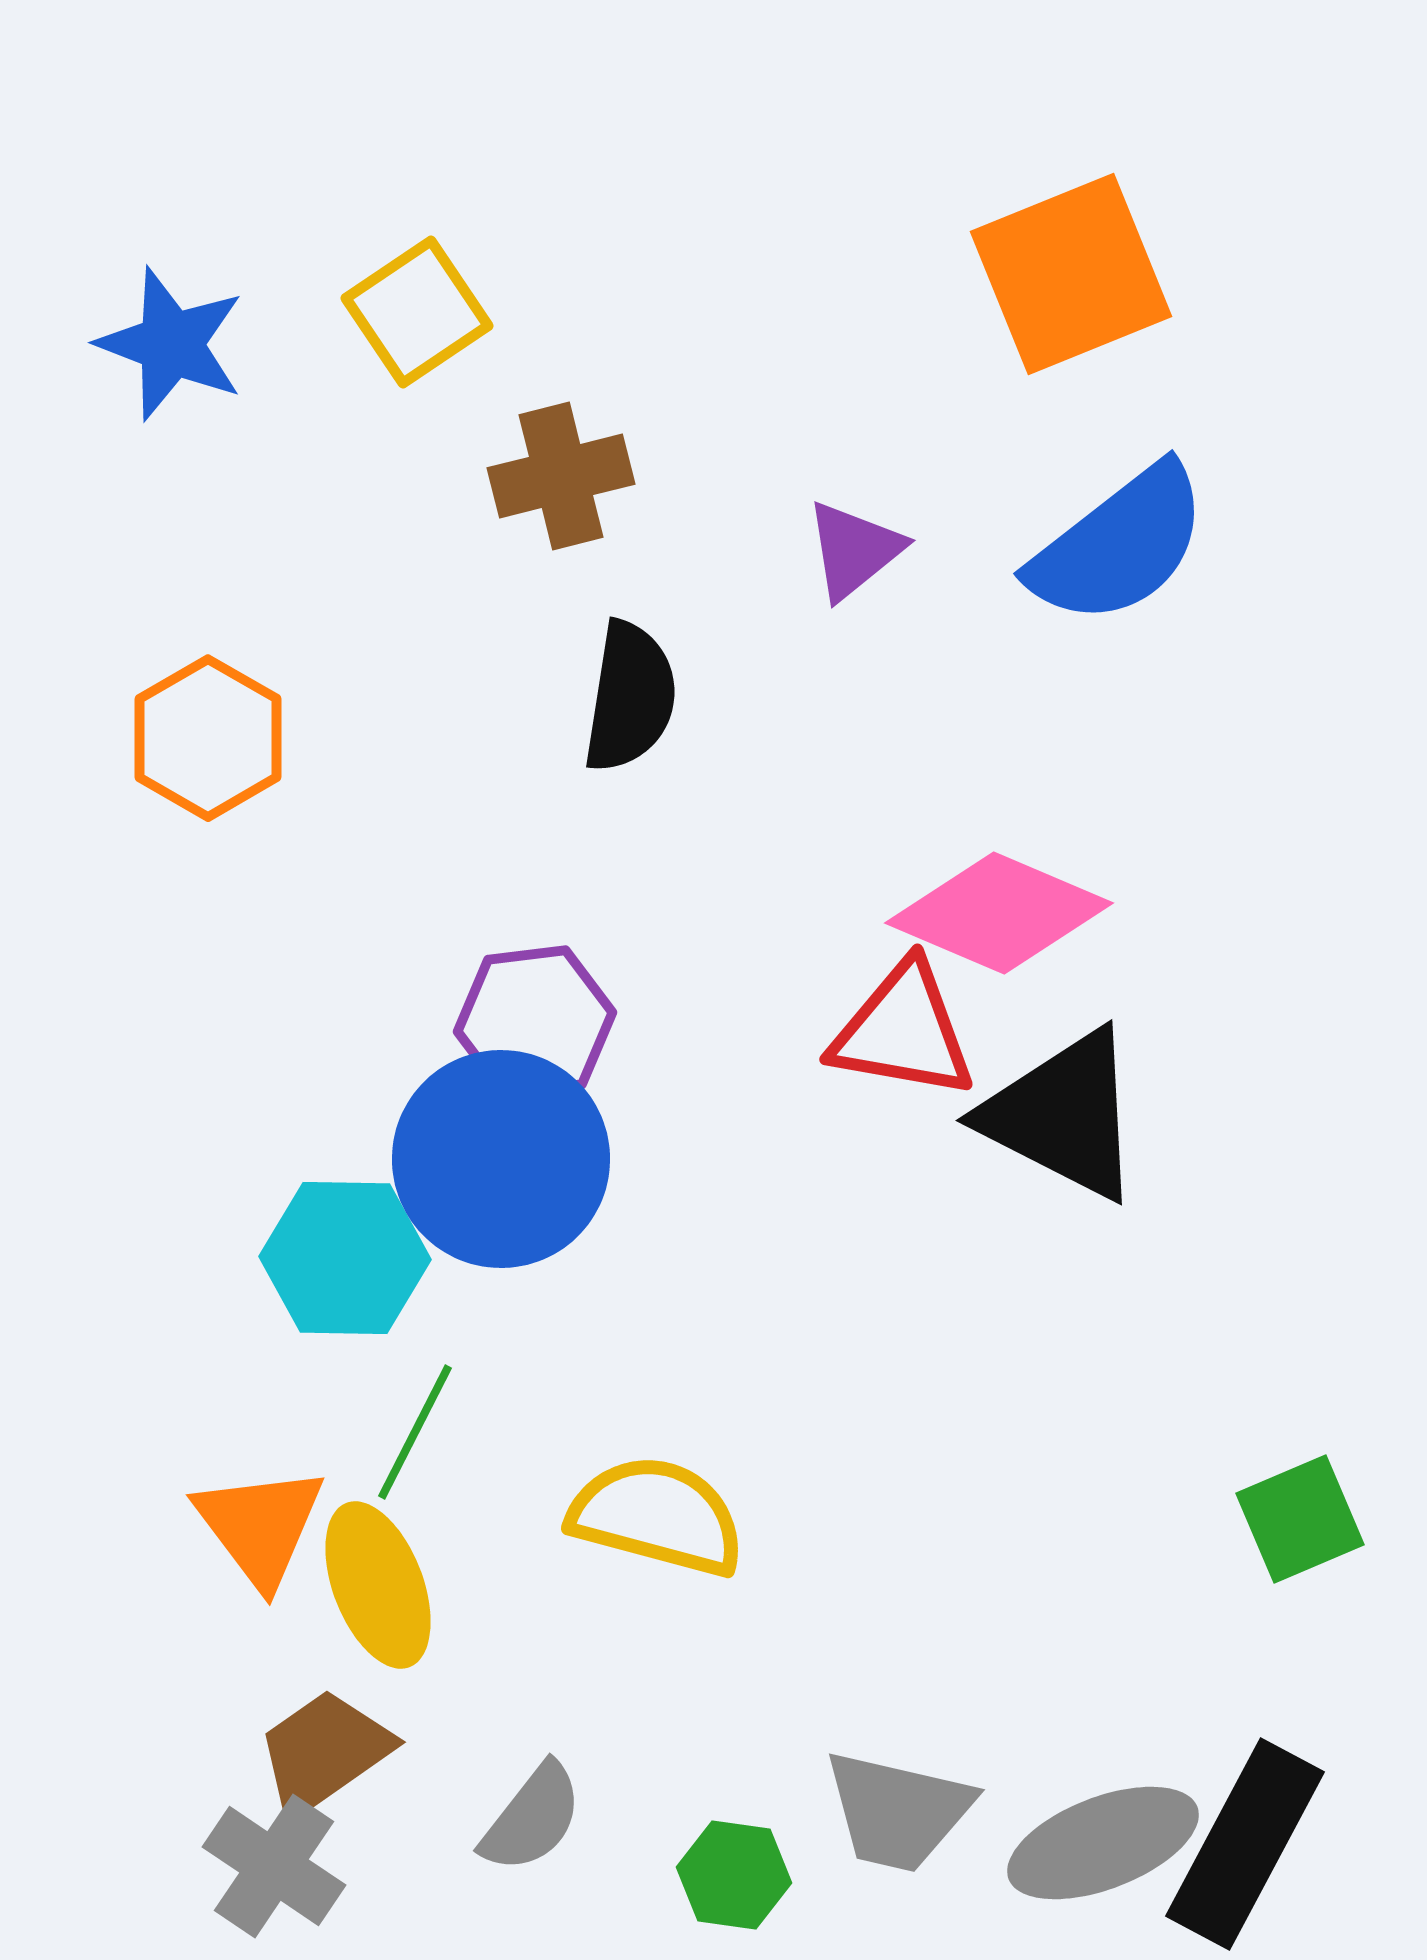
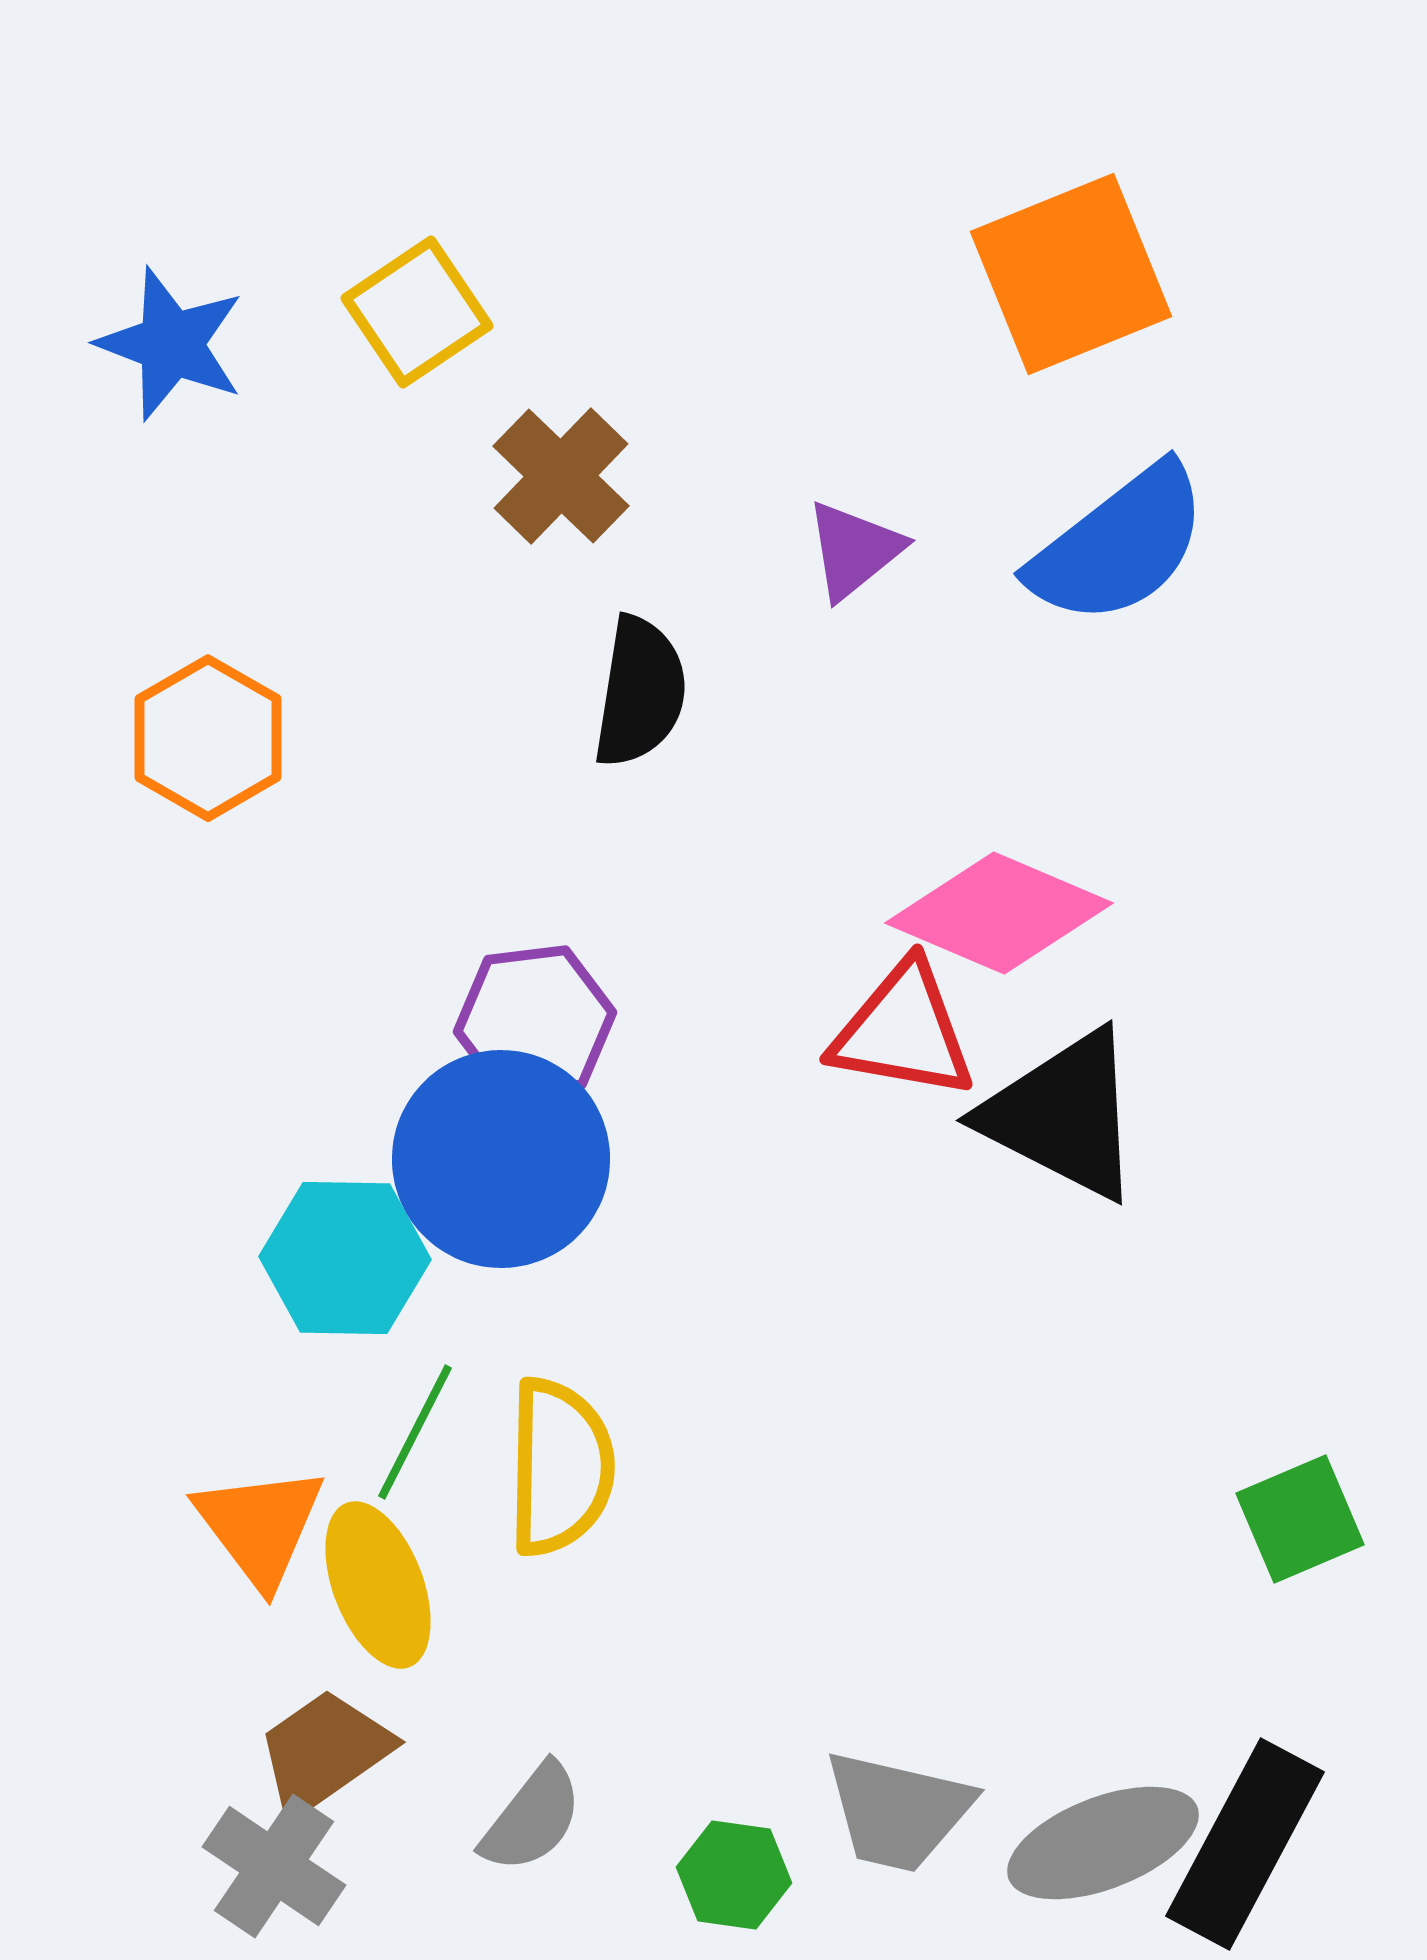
brown cross: rotated 32 degrees counterclockwise
black semicircle: moved 10 px right, 5 px up
yellow semicircle: moved 97 px left, 49 px up; rotated 76 degrees clockwise
